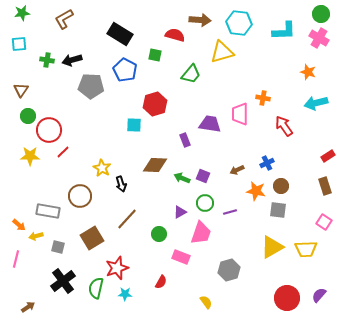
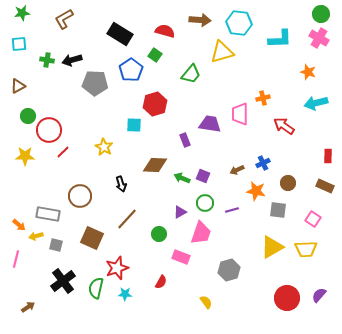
cyan L-shape at (284, 31): moved 4 px left, 8 px down
red semicircle at (175, 35): moved 10 px left, 4 px up
green square at (155, 55): rotated 24 degrees clockwise
blue pentagon at (125, 70): moved 6 px right; rotated 10 degrees clockwise
gray pentagon at (91, 86): moved 4 px right, 3 px up
brown triangle at (21, 90): moved 3 px left, 4 px up; rotated 28 degrees clockwise
orange cross at (263, 98): rotated 24 degrees counterclockwise
red arrow at (284, 126): rotated 20 degrees counterclockwise
yellow star at (30, 156): moved 5 px left
red rectangle at (328, 156): rotated 56 degrees counterclockwise
blue cross at (267, 163): moved 4 px left
yellow star at (102, 168): moved 2 px right, 21 px up
brown circle at (281, 186): moved 7 px right, 3 px up
brown rectangle at (325, 186): rotated 48 degrees counterclockwise
gray rectangle at (48, 211): moved 3 px down
purple line at (230, 212): moved 2 px right, 2 px up
pink square at (324, 222): moved 11 px left, 3 px up
brown square at (92, 238): rotated 35 degrees counterclockwise
gray square at (58, 247): moved 2 px left, 2 px up
